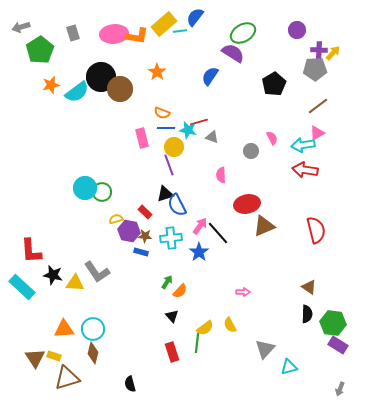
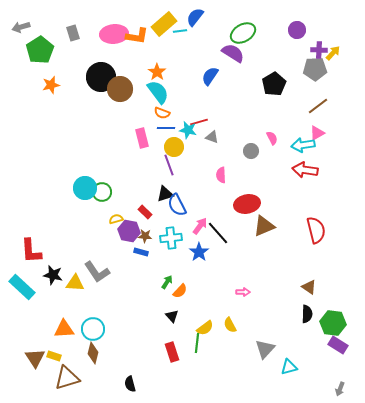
cyan semicircle at (77, 92): moved 81 px right; rotated 90 degrees counterclockwise
